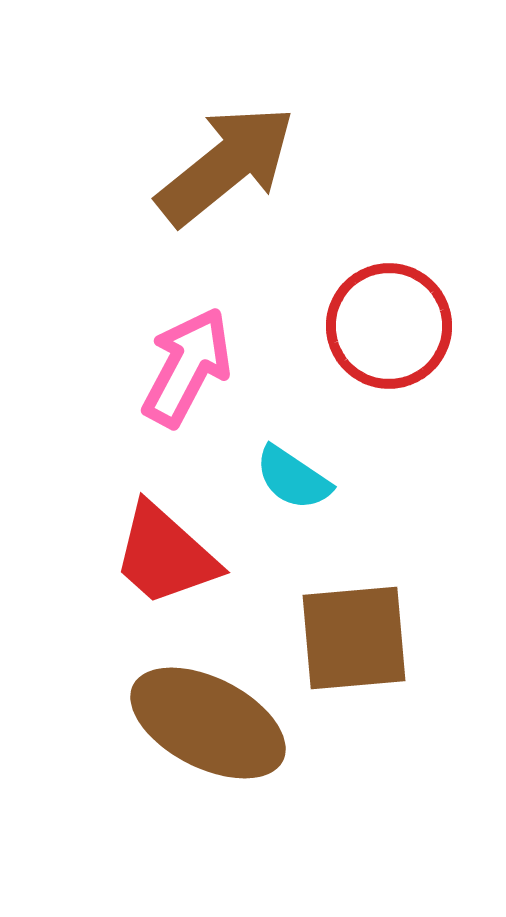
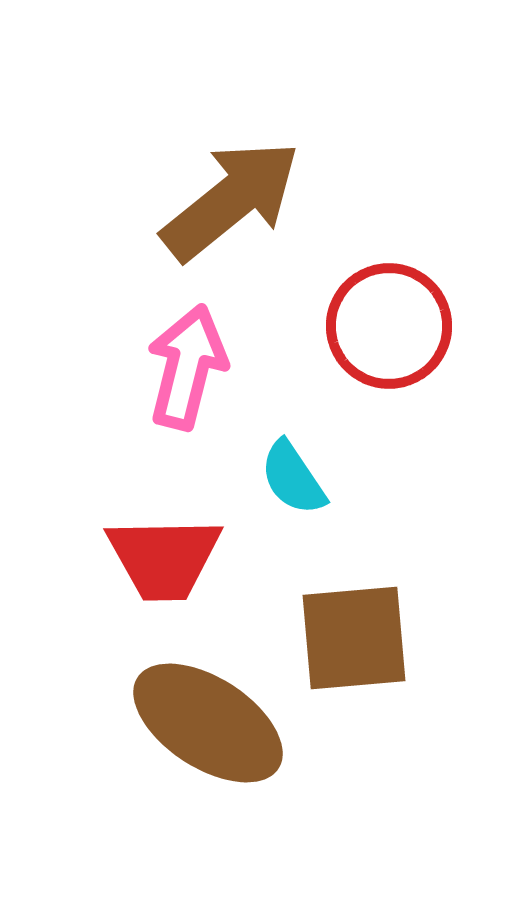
brown arrow: moved 5 px right, 35 px down
pink arrow: rotated 14 degrees counterclockwise
cyan semicircle: rotated 22 degrees clockwise
red trapezoid: moved 1 px left, 3 px down; rotated 43 degrees counterclockwise
brown ellipse: rotated 6 degrees clockwise
